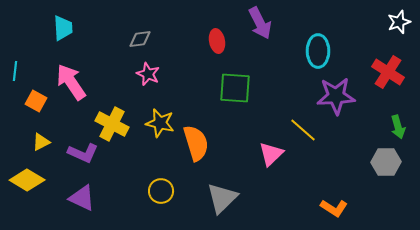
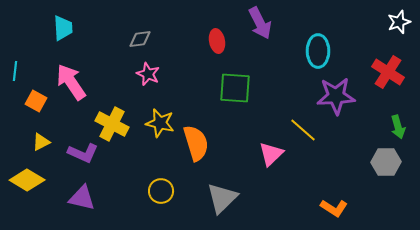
purple triangle: rotated 12 degrees counterclockwise
